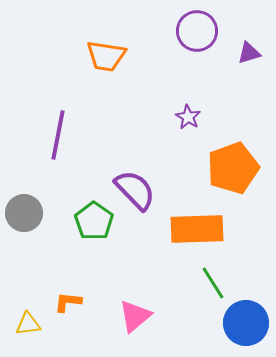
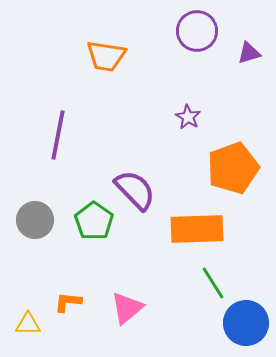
gray circle: moved 11 px right, 7 px down
pink triangle: moved 8 px left, 8 px up
yellow triangle: rotated 8 degrees clockwise
